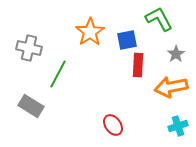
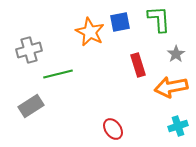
green L-shape: rotated 24 degrees clockwise
orange star: rotated 12 degrees counterclockwise
blue square: moved 7 px left, 18 px up
gray cross: moved 2 px down; rotated 30 degrees counterclockwise
red rectangle: rotated 20 degrees counterclockwise
green line: rotated 48 degrees clockwise
gray rectangle: rotated 65 degrees counterclockwise
red ellipse: moved 4 px down
